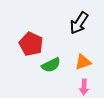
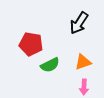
red pentagon: rotated 15 degrees counterclockwise
green semicircle: moved 1 px left
